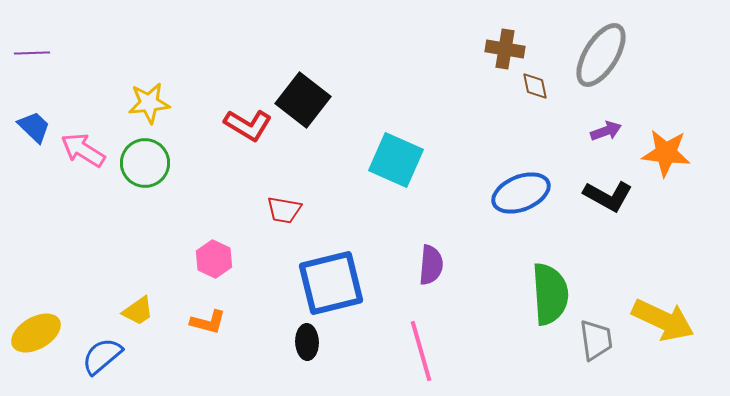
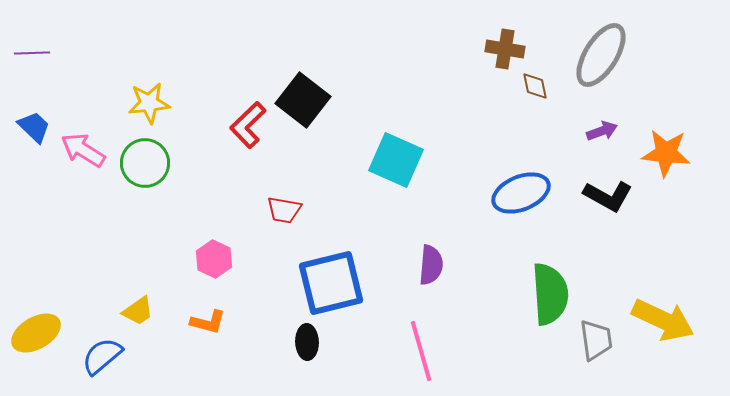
red L-shape: rotated 105 degrees clockwise
purple arrow: moved 4 px left
